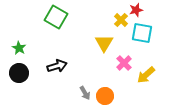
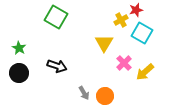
yellow cross: rotated 16 degrees clockwise
cyan square: rotated 20 degrees clockwise
black arrow: rotated 36 degrees clockwise
yellow arrow: moved 1 px left, 3 px up
gray arrow: moved 1 px left
